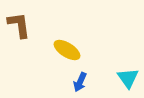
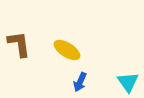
brown L-shape: moved 19 px down
cyan triangle: moved 4 px down
